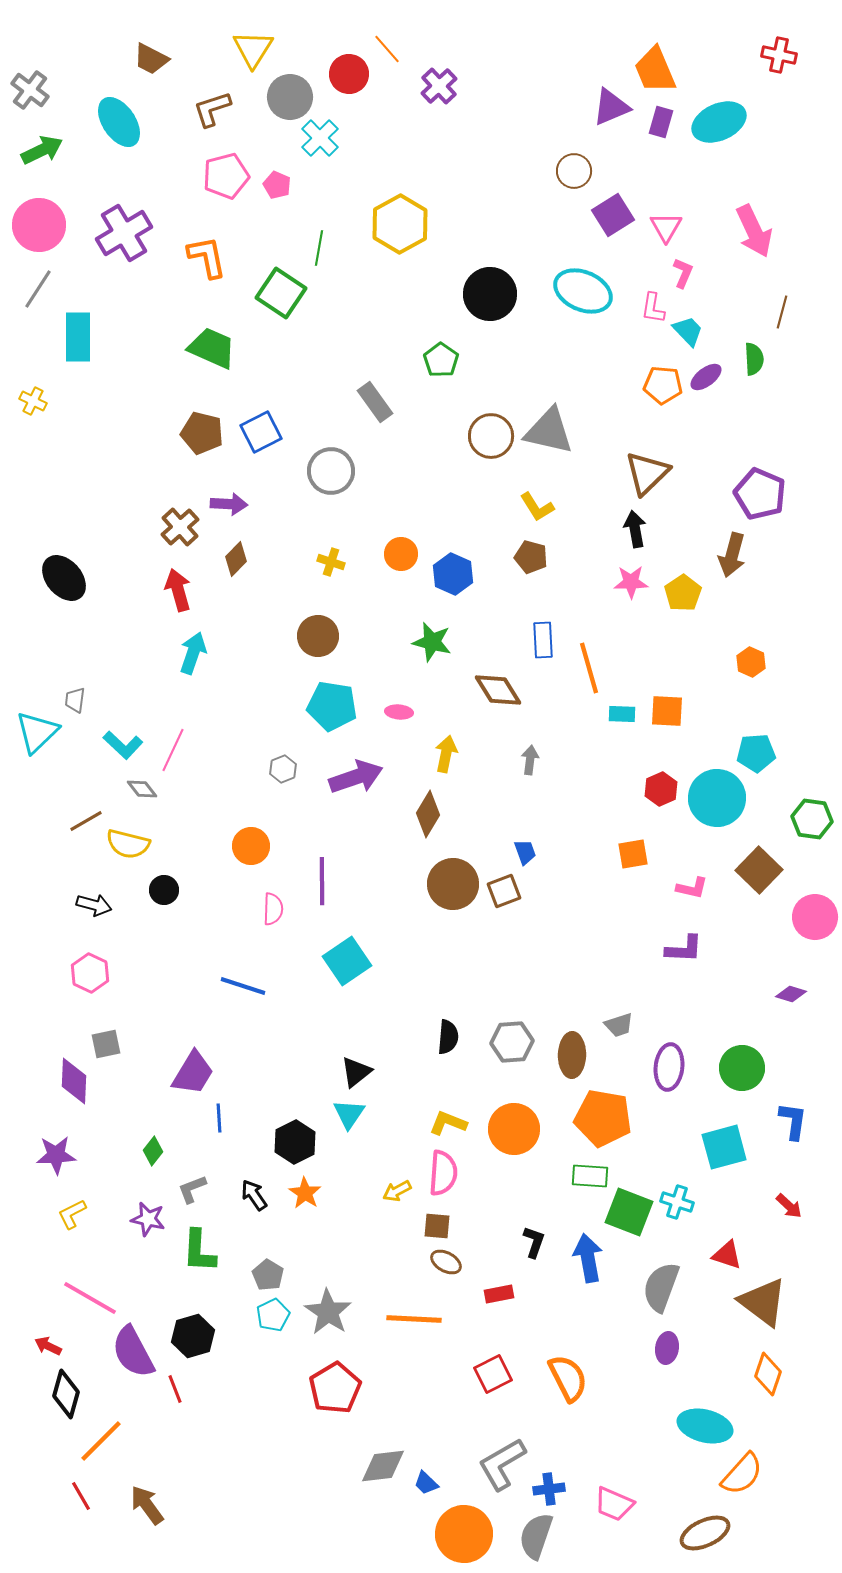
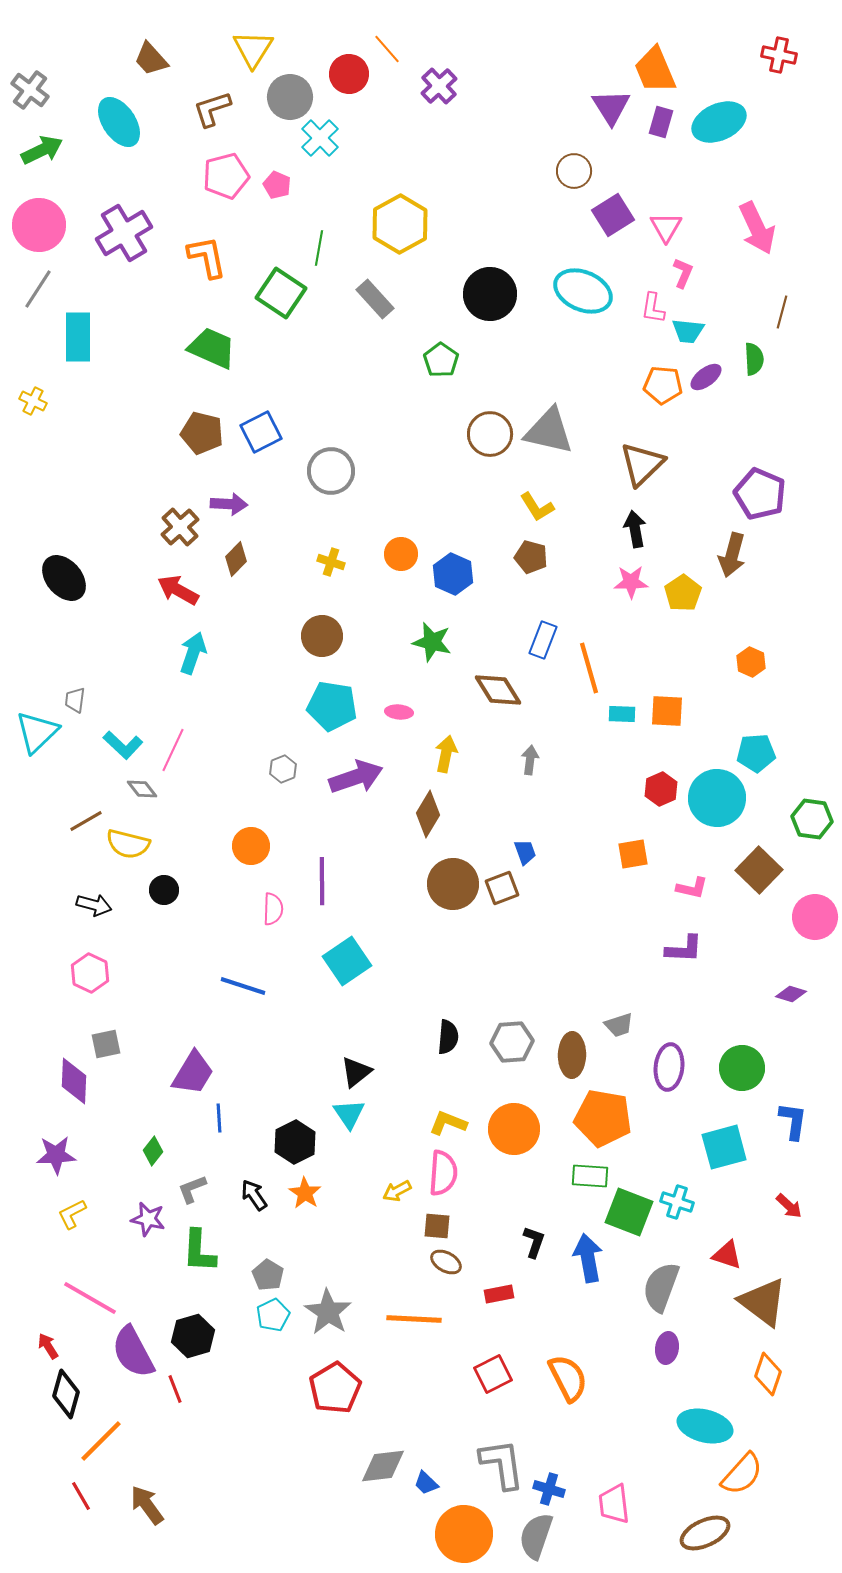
brown trapezoid at (151, 59): rotated 21 degrees clockwise
purple triangle at (611, 107): rotated 39 degrees counterclockwise
pink arrow at (754, 231): moved 3 px right, 3 px up
cyan trapezoid at (688, 331): rotated 140 degrees clockwise
gray rectangle at (375, 402): moved 103 px up; rotated 6 degrees counterclockwise
brown circle at (491, 436): moved 1 px left, 2 px up
brown triangle at (647, 473): moved 5 px left, 9 px up
red arrow at (178, 590): rotated 45 degrees counterclockwise
brown circle at (318, 636): moved 4 px right
blue rectangle at (543, 640): rotated 24 degrees clockwise
brown square at (504, 891): moved 2 px left, 3 px up
cyan triangle at (349, 1114): rotated 8 degrees counterclockwise
red arrow at (48, 1346): rotated 32 degrees clockwise
gray L-shape at (502, 1464): rotated 112 degrees clockwise
blue cross at (549, 1489): rotated 24 degrees clockwise
pink trapezoid at (614, 1504): rotated 60 degrees clockwise
